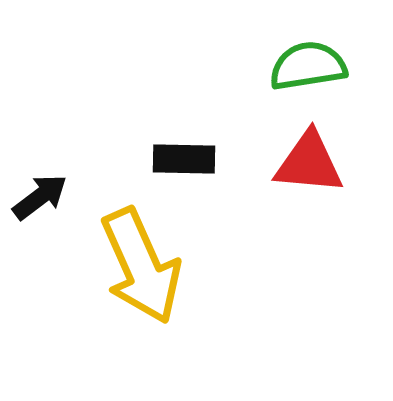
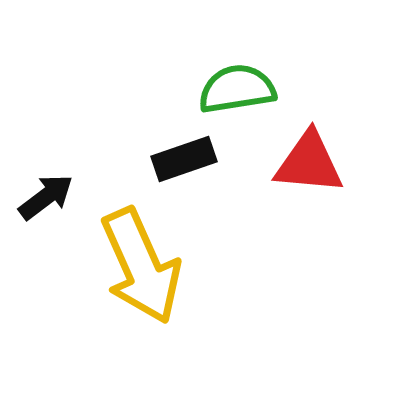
green semicircle: moved 71 px left, 23 px down
black rectangle: rotated 20 degrees counterclockwise
black arrow: moved 6 px right
